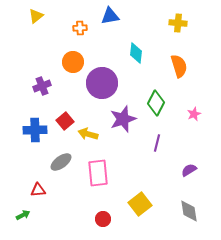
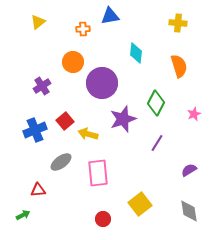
yellow triangle: moved 2 px right, 6 px down
orange cross: moved 3 px right, 1 px down
purple cross: rotated 12 degrees counterclockwise
blue cross: rotated 20 degrees counterclockwise
purple line: rotated 18 degrees clockwise
